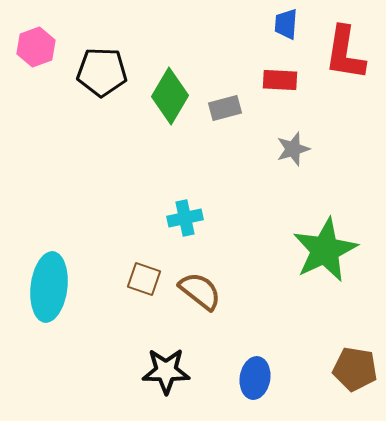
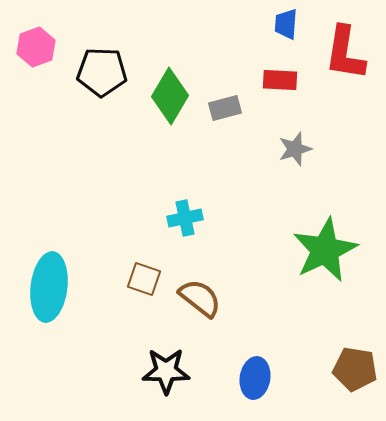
gray star: moved 2 px right
brown semicircle: moved 7 px down
